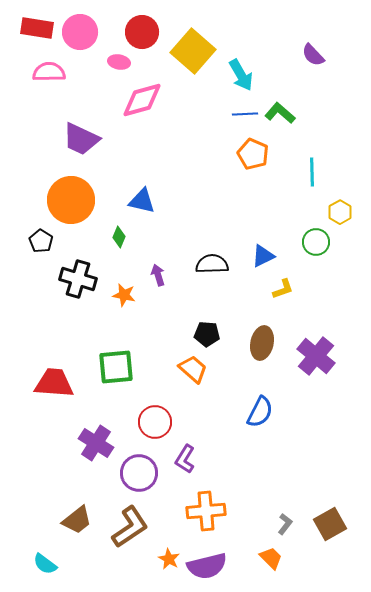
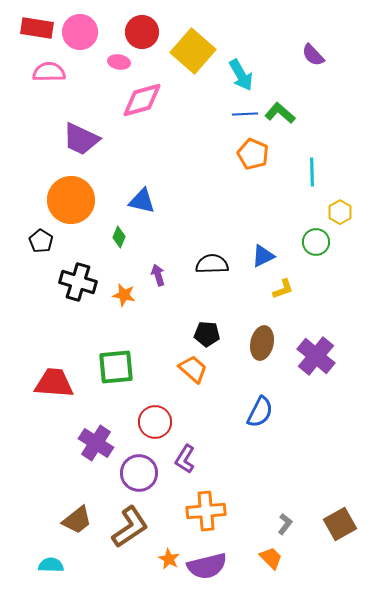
black cross at (78, 279): moved 3 px down
brown square at (330, 524): moved 10 px right
cyan semicircle at (45, 564): moved 6 px right, 1 px down; rotated 145 degrees clockwise
